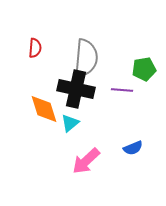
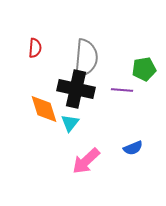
cyan triangle: rotated 12 degrees counterclockwise
